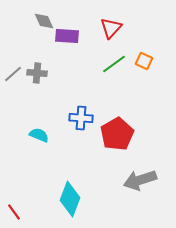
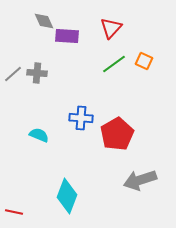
cyan diamond: moved 3 px left, 3 px up
red line: rotated 42 degrees counterclockwise
